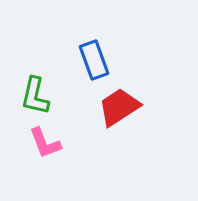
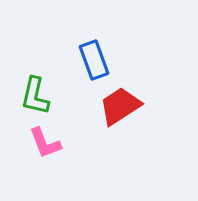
red trapezoid: moved 1 px right, 1 px up
